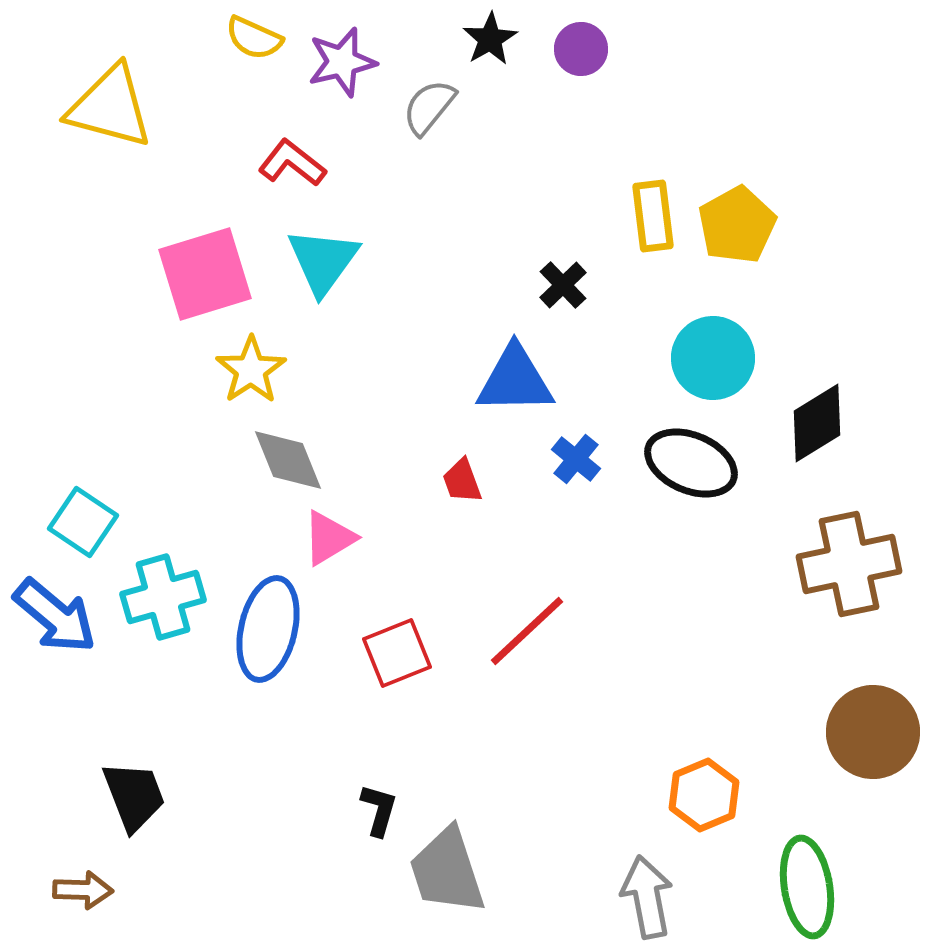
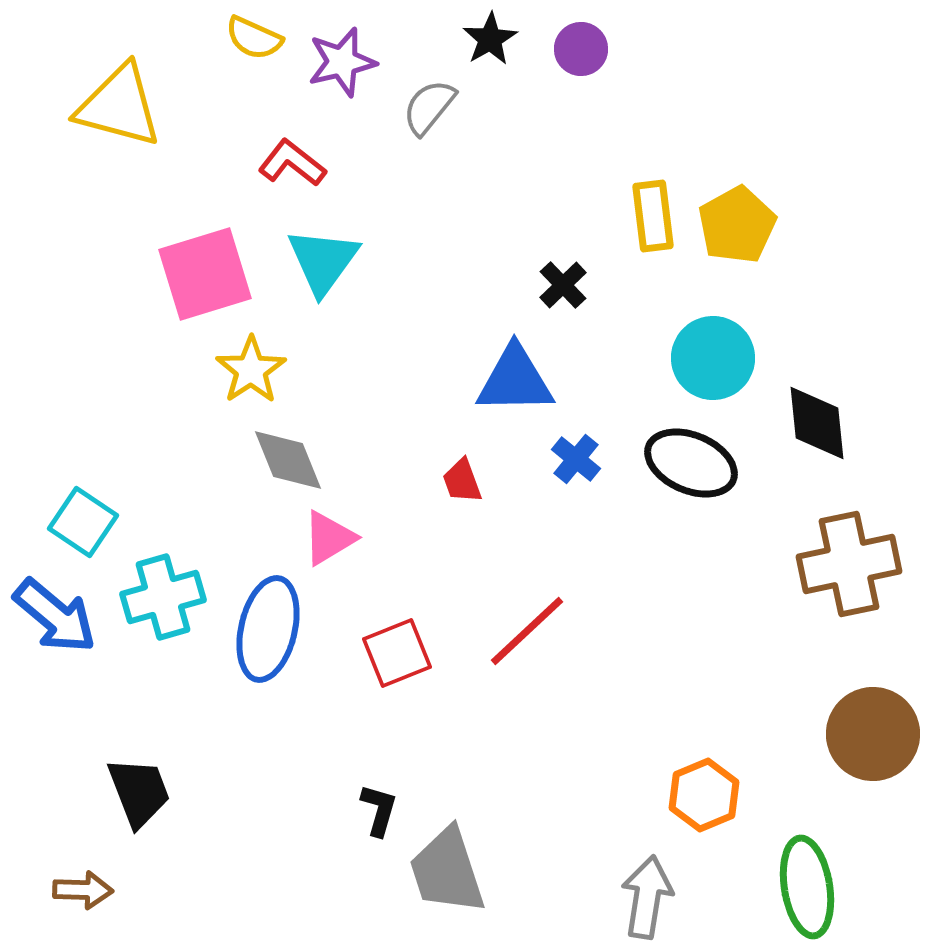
yellow triangle: moved 9 px right, 1 px up
black diamond: rotated 64 degrees counterclockwise
brown circle: moved 2 px down
black trapezoid: moved 5 px right, 4 px up
gray arrow: rotated 20 degrees clockwise
